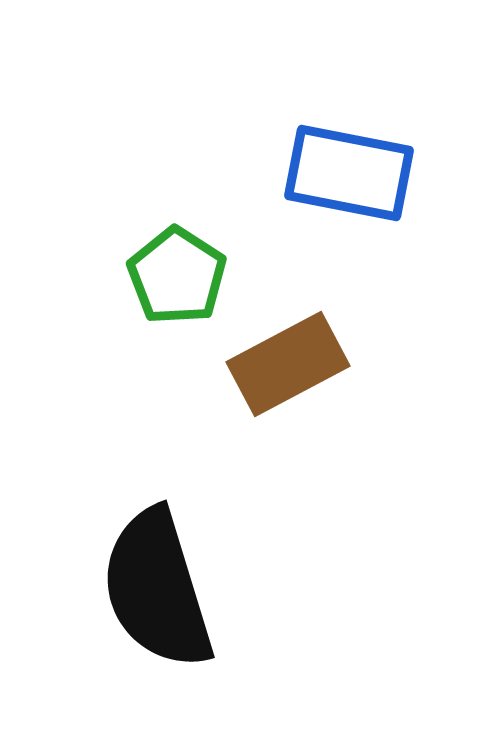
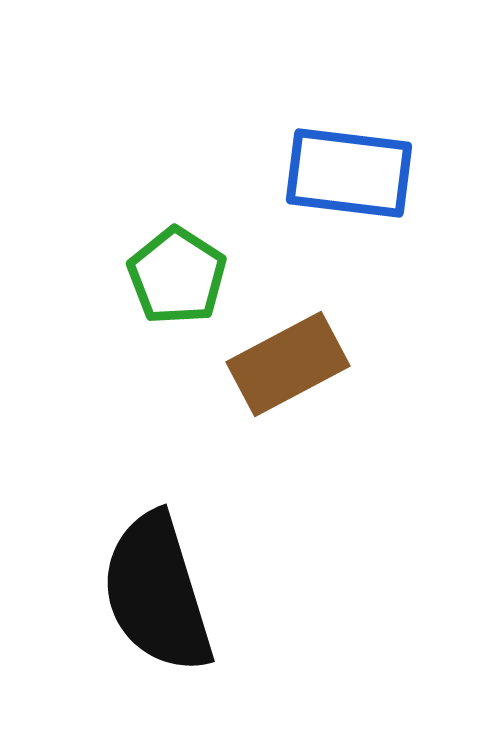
blue rectangle: rotated 4 degrees counterclockwise
black semicircle: moved 4 px down
